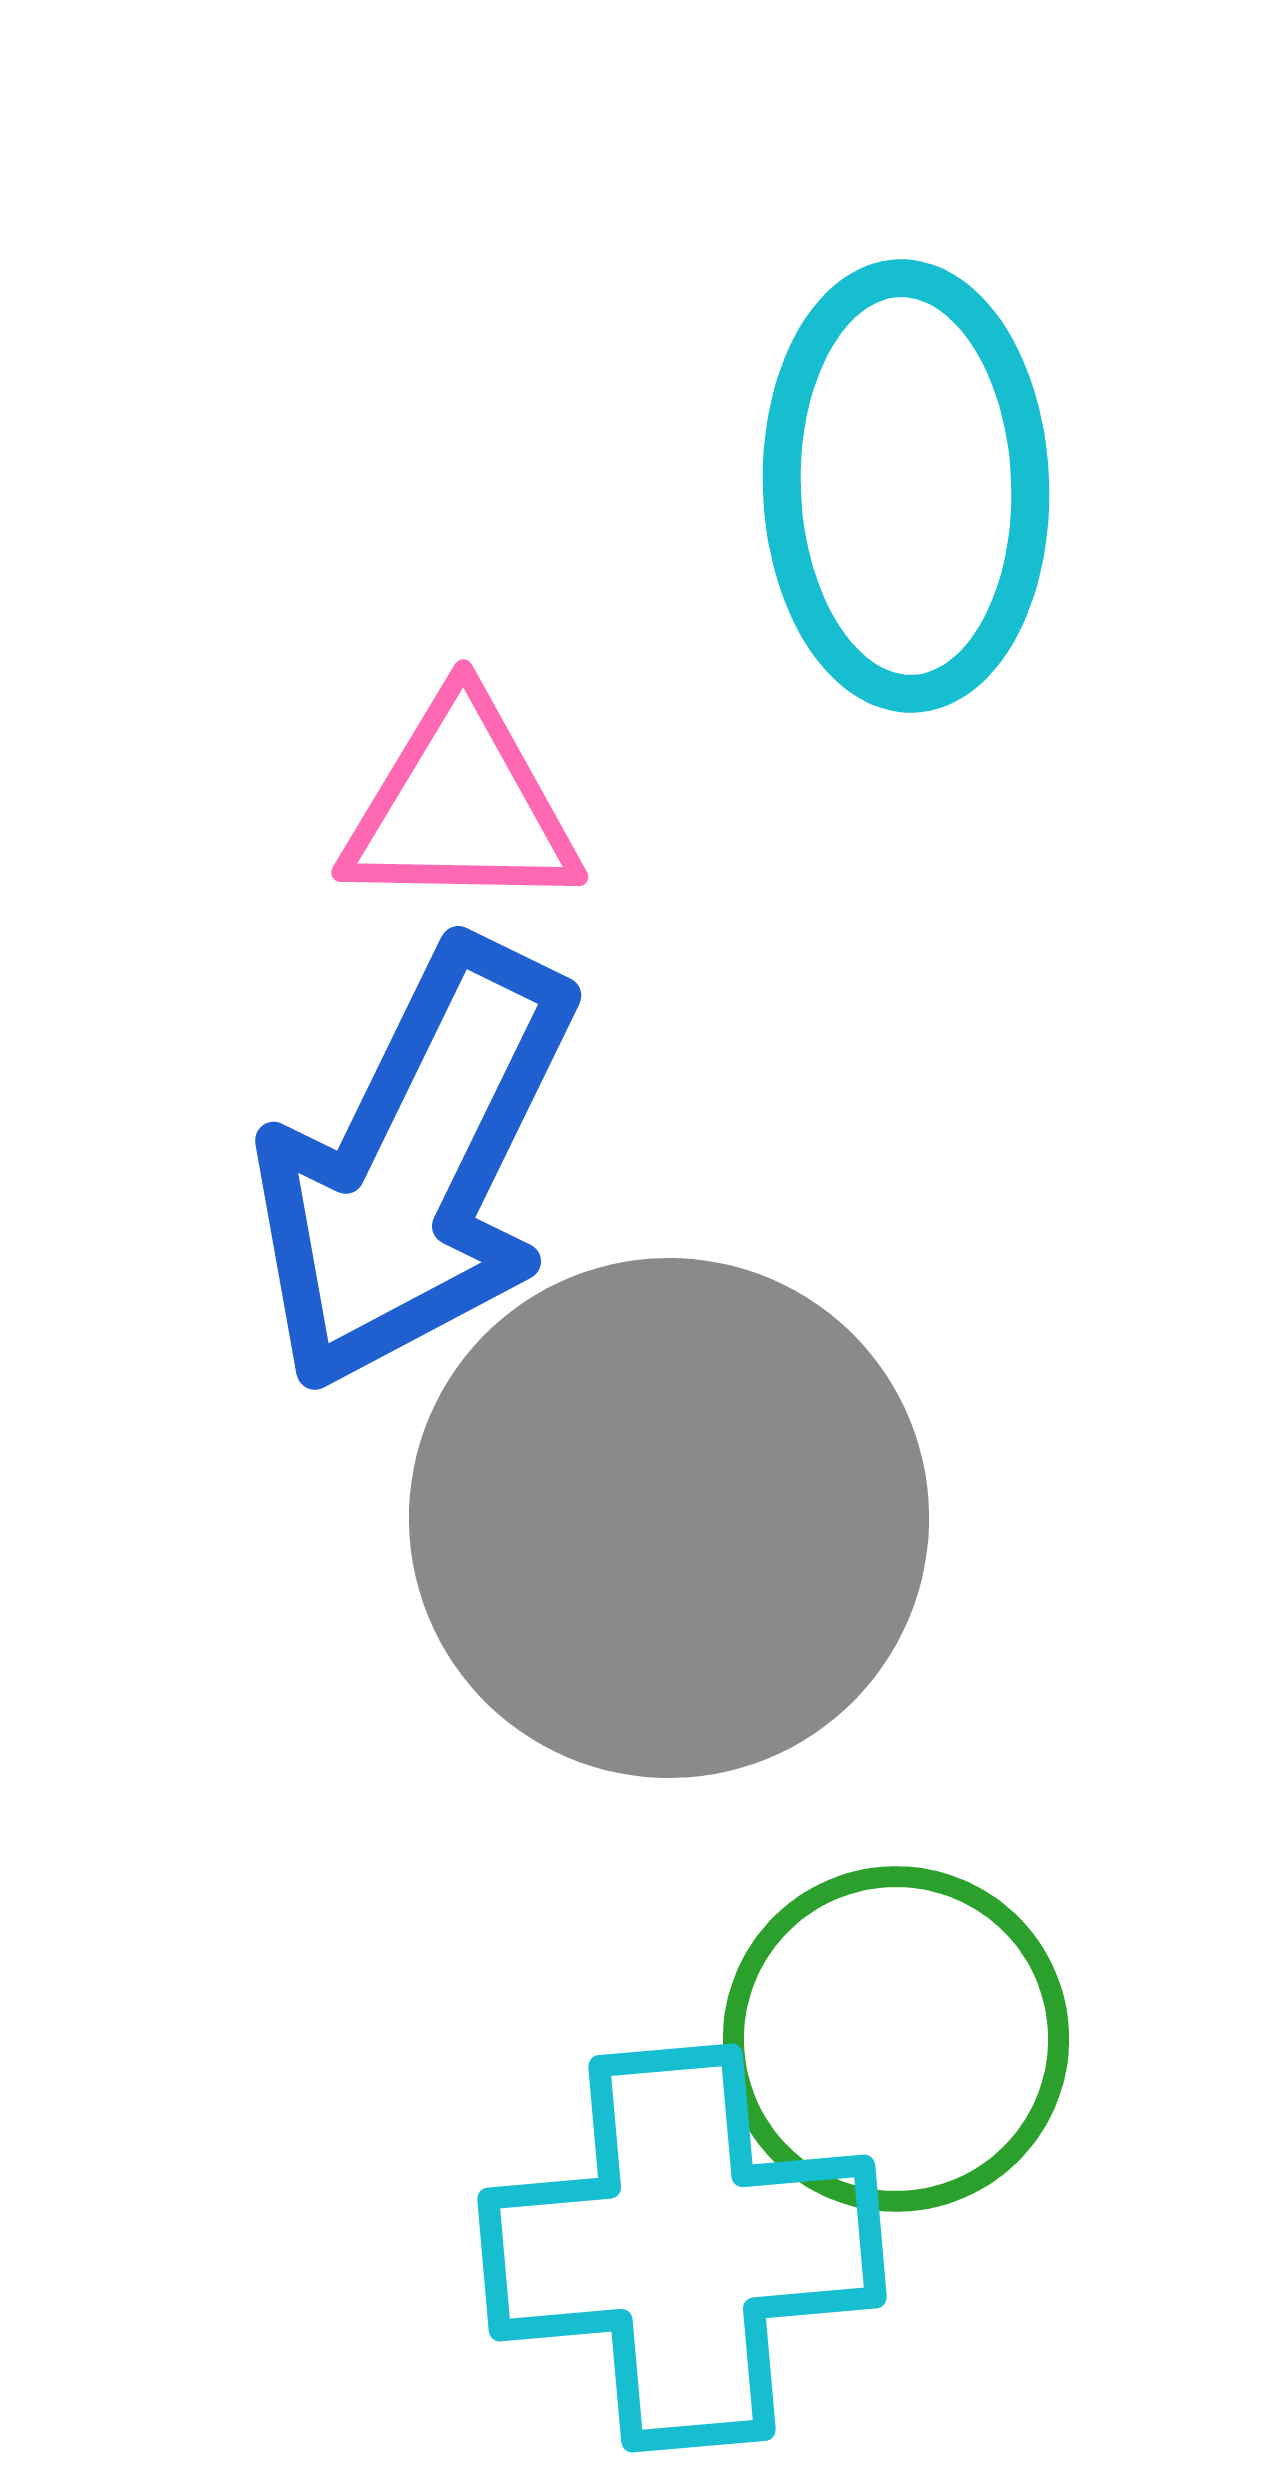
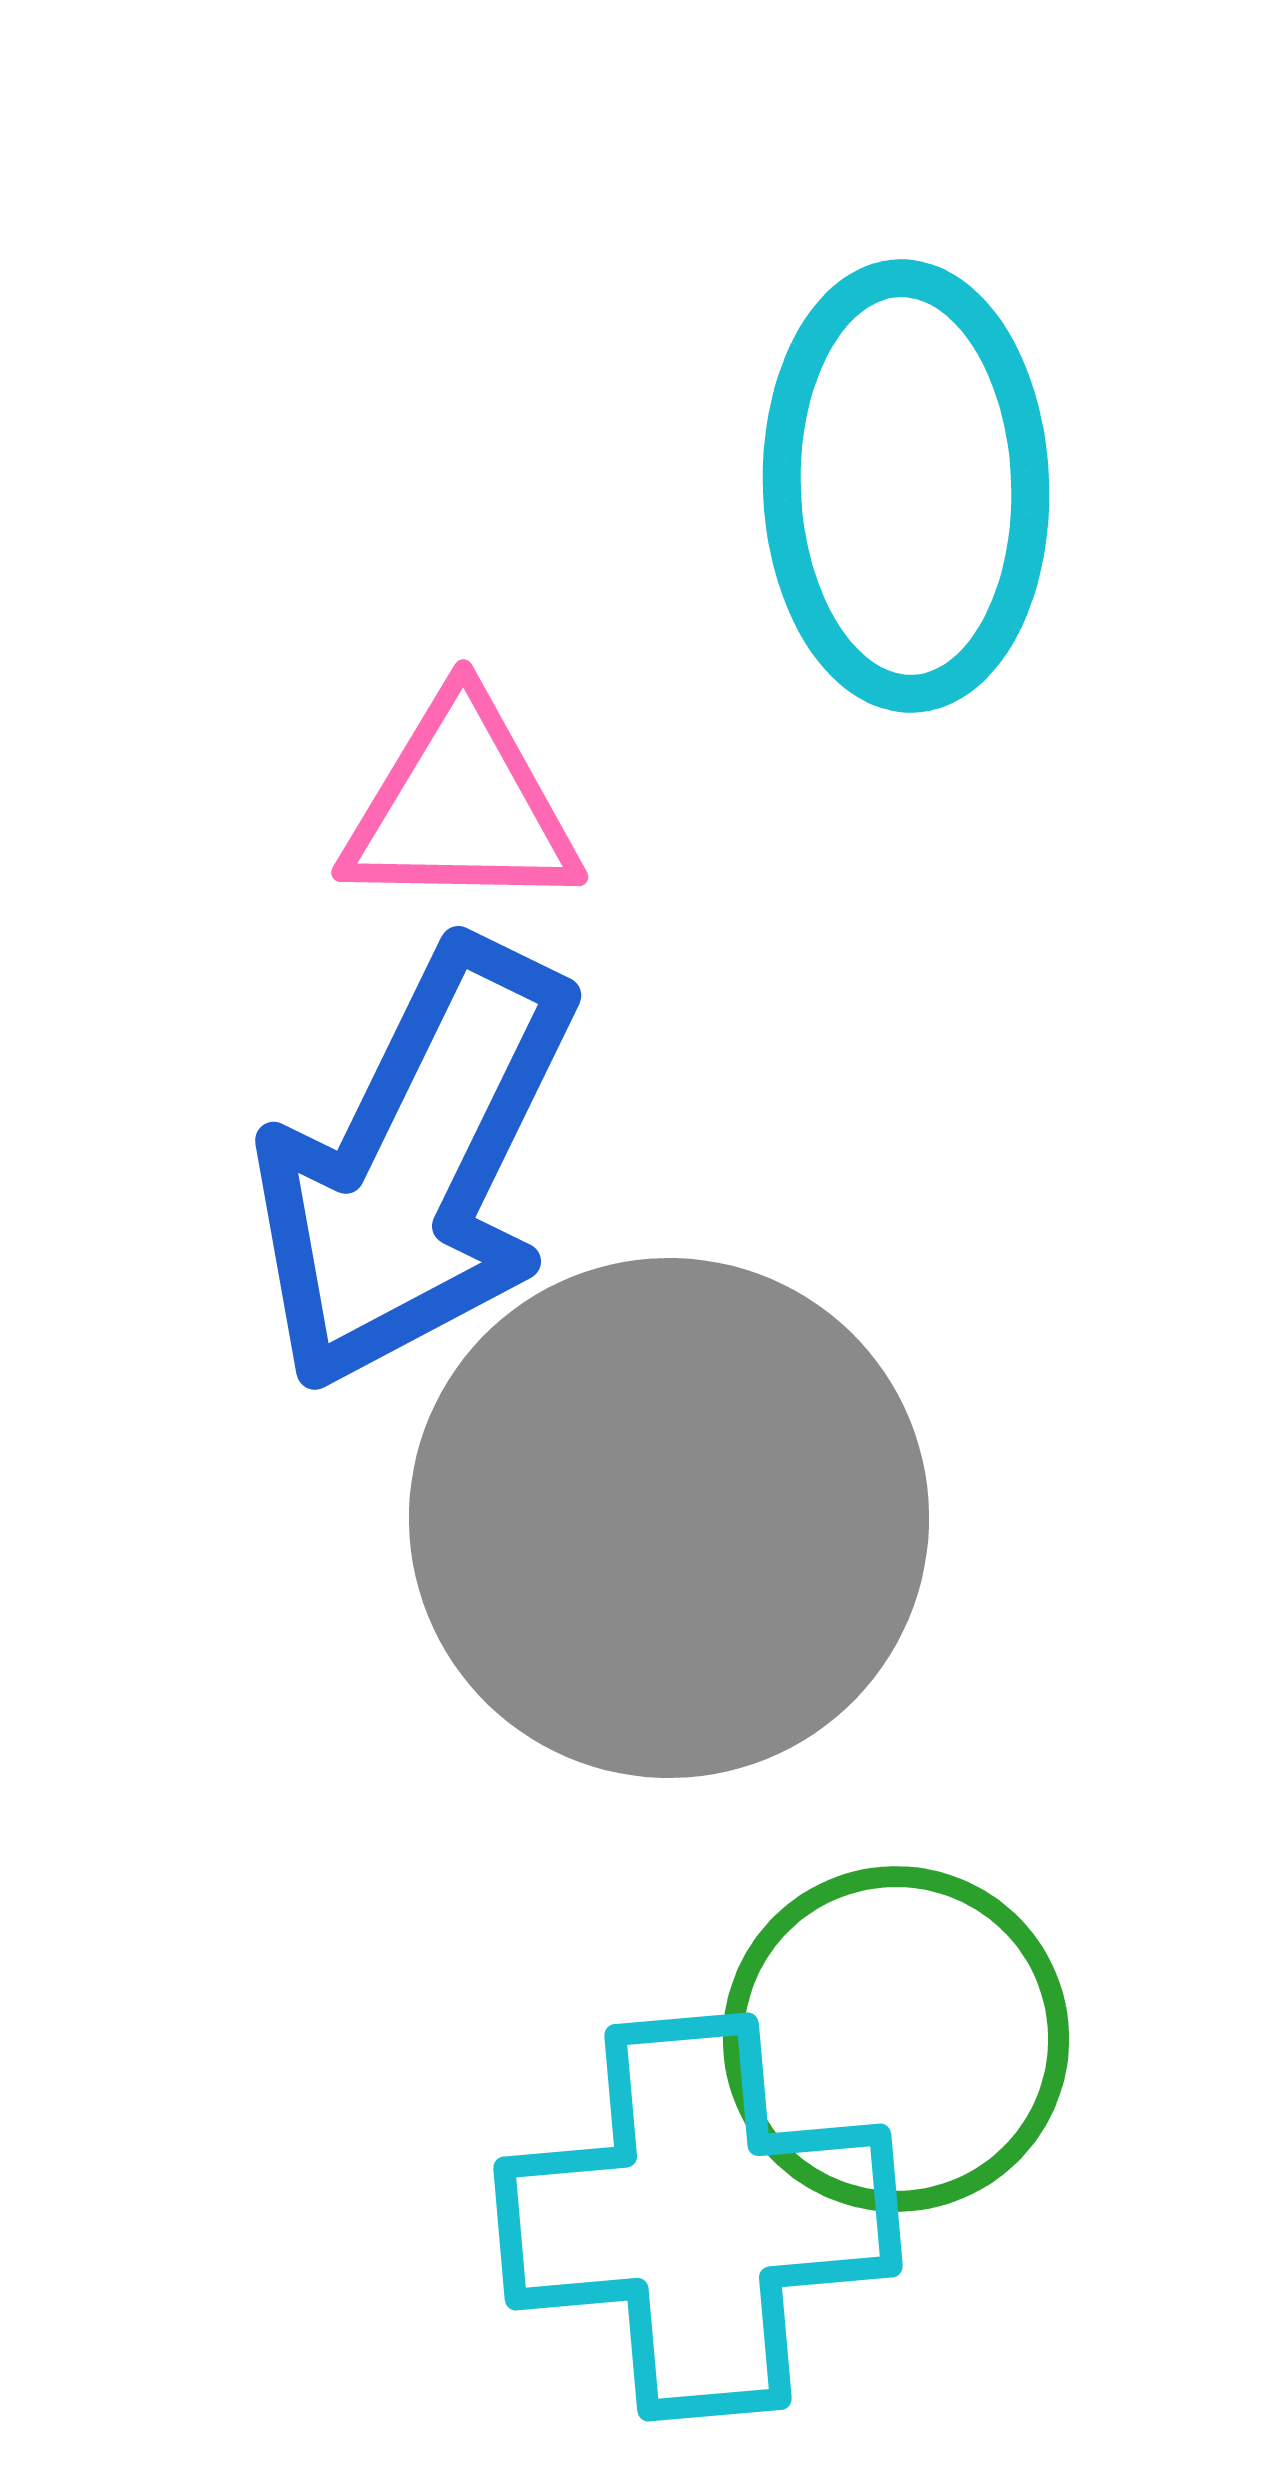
cyan cross: moved 16 px right, 31 px up
